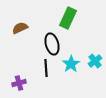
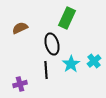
green rectangle: moved 1 px left
cyan cross: moved 1 px left
black line: moved 2 px down
purple cross: moved 1 px right, 1 px down
